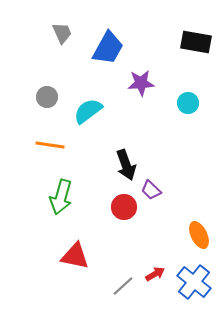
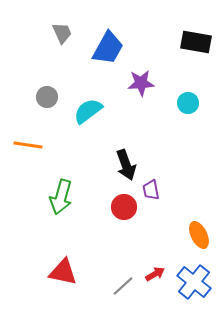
orange line: moved 22 px left
purple trapezoid: rotated 35 degrees clockwise
red triangle: moved 12 px left, 16 px down
